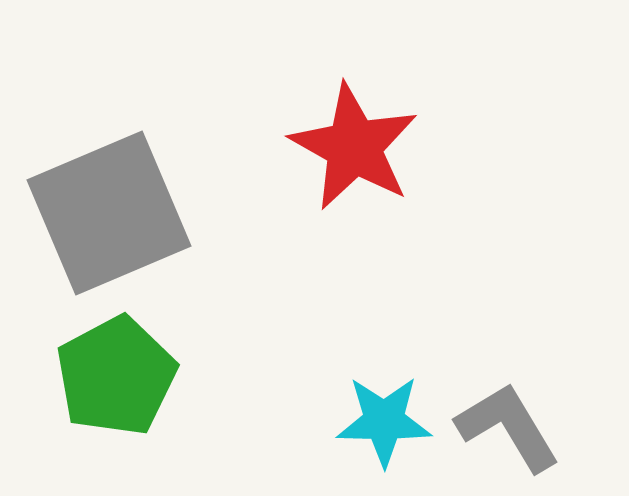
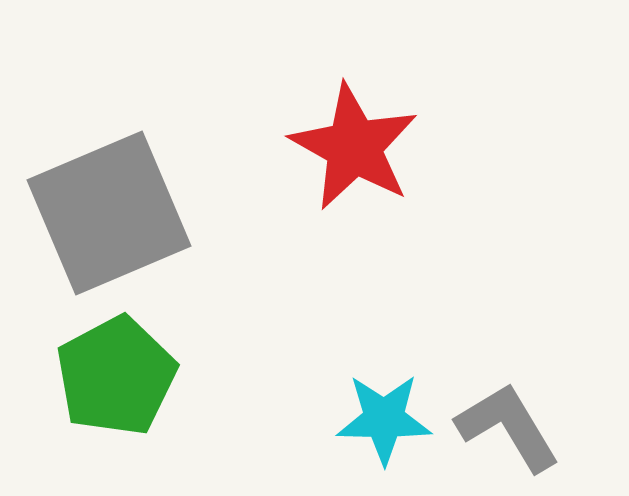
cyan star: moved 2 px up
